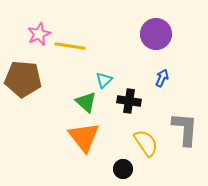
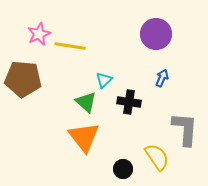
black cross: moved 1 px down
yellow semicircle: moved 11 px right, 14 px down
